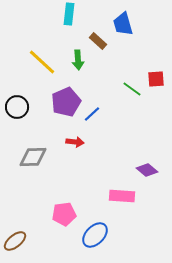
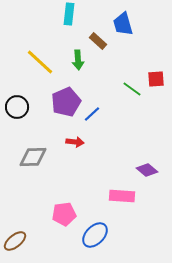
yellow line: moved 2 px left
